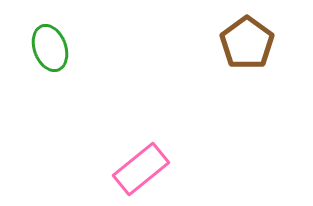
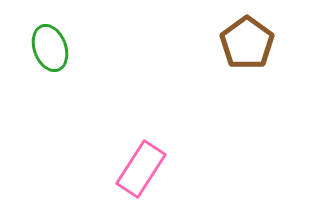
pink rectangle: rotated 18 degrees counterclockwise
